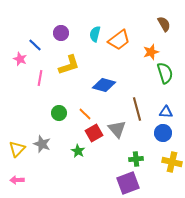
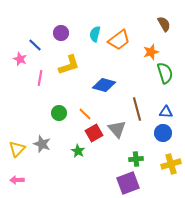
yellow cross: moved 1 px left, 2 px down; rotated 30 degrees counterclockwise
